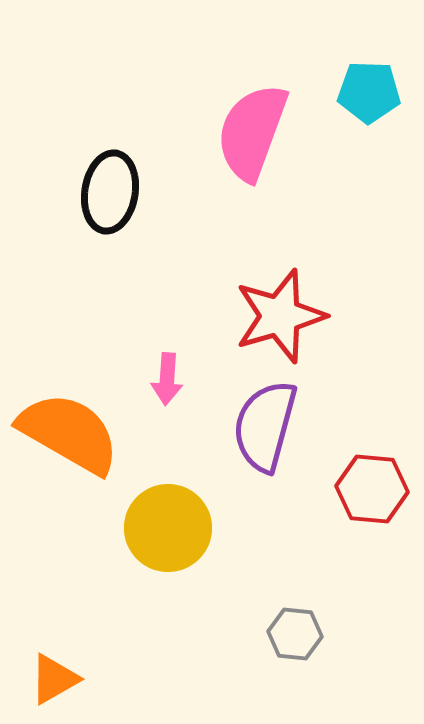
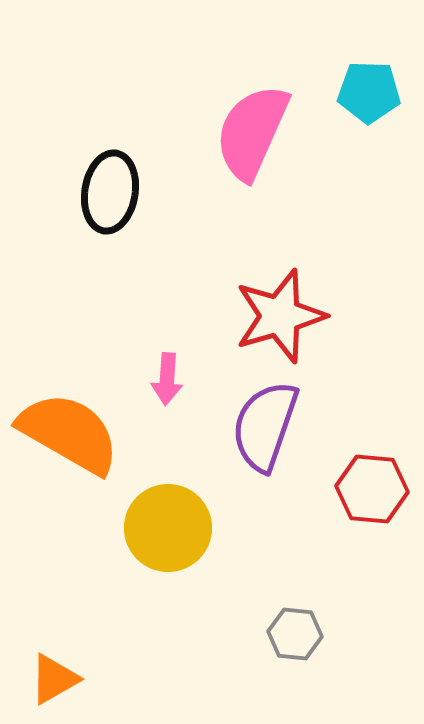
pink semicircle: rotated 4 degrees clockwise
purple semicircle: rotated 4 degrees clockwise
